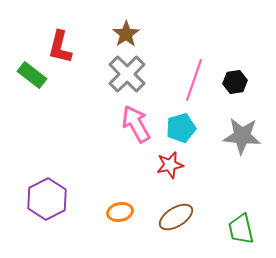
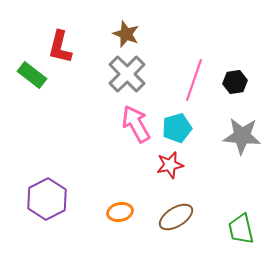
brown star: rotated 16 degrees counterclockwise
cyan pentagon: moved 4 px left
